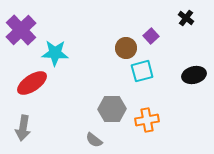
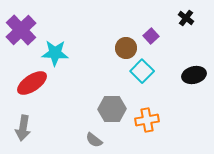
cyan square: rotated 30 degrees counterclockwise
